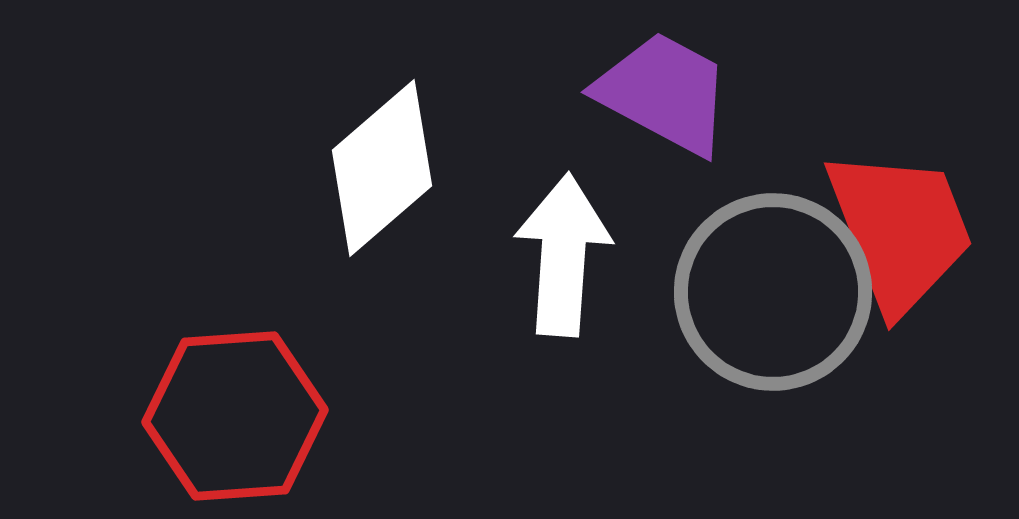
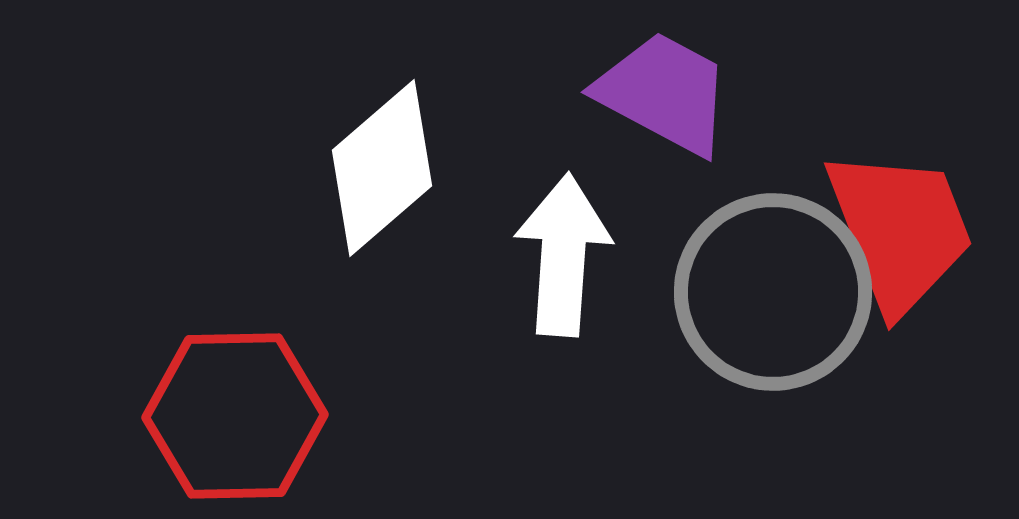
red hexagon: rotated 3 degrees clockwise
